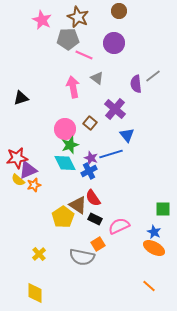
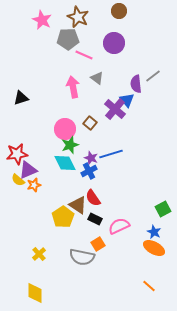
blue triangle: moved 35 px up
red star: moved 4 px up
green square: rotated 28 degrees counterclockwise
